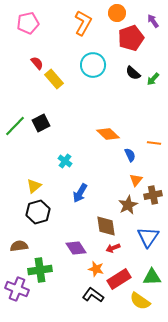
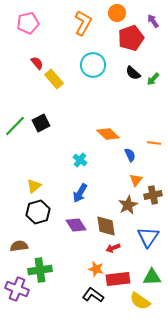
cyan cross: moved 15 px right, 1 px up
purple diamond: moved 23 px up
red rectangle: moved 1 px left; rotated 25 degrees clockwise
